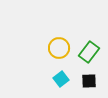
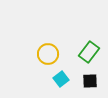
yellow circle: moved 11 px left, 6 px down
black square: moved 1 px right
